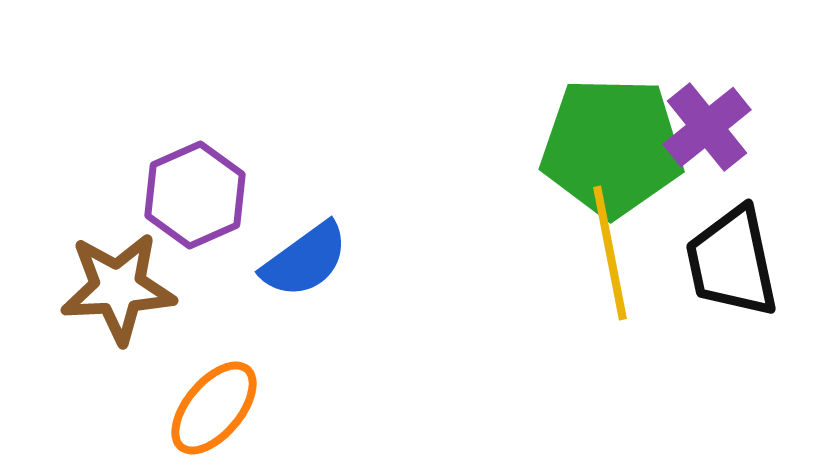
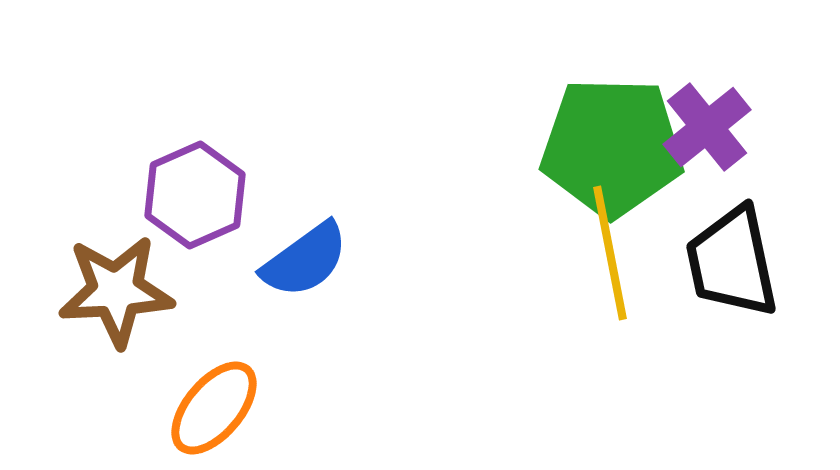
brown star: moved 2 px left, 3 px down
